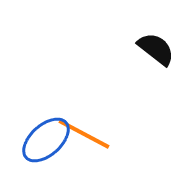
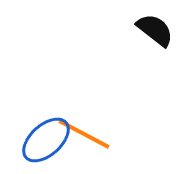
black semicircle: moved 1 px left, 19 px up
